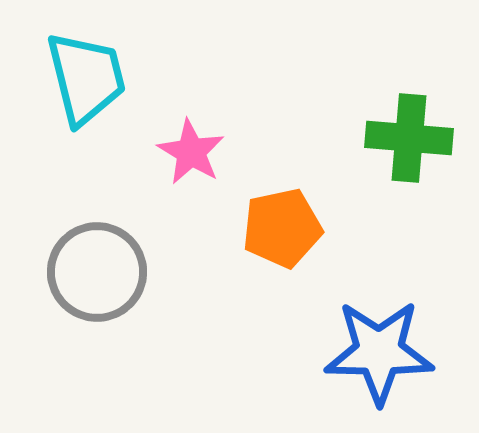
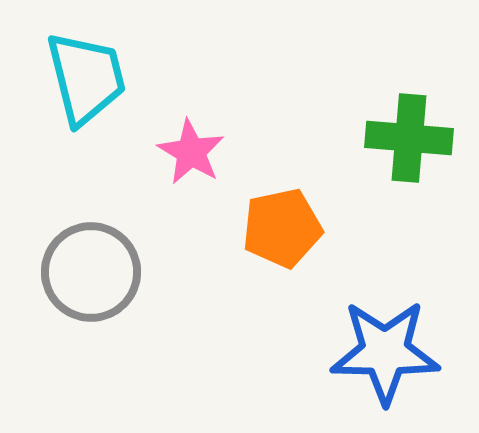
gray circle: moved 6 px left
blue star: moved 6 px right
